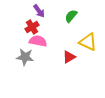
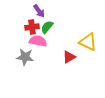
green semicircle: moved 24 px left, 11 px down
red cross: rotated 24 degrees clockwise
